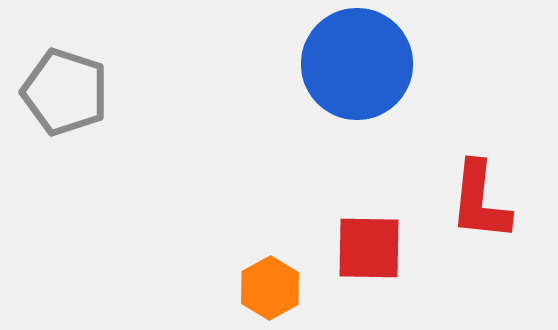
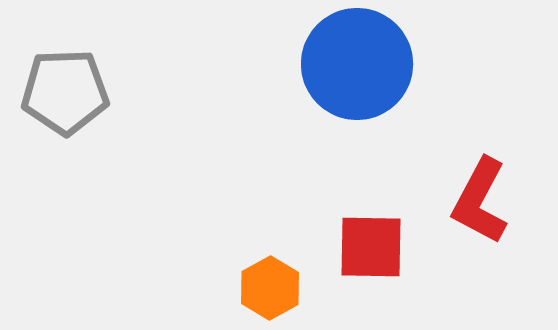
gray pentagon: rotated 20 degrees counterclockwise
red L-shape: rotated 22 degrees clockwise
red square: moved 2 px right, 1 px up
